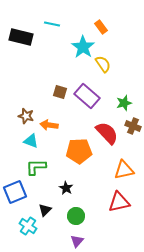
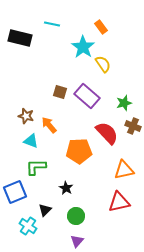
black rectangle: moved 1 px left, 1 px down
orange arrow: rotated 42 degrees clockwise
